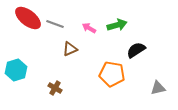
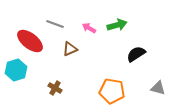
red ellipse: moved 2 px right, 23 px down
black semicircle: moved 4 px down
orange pentagon: moved 17 px down
gray triangle: rotated 28 degrees clockwise
